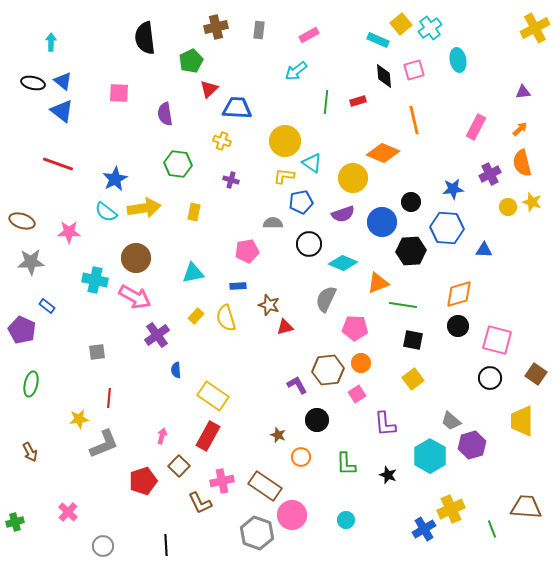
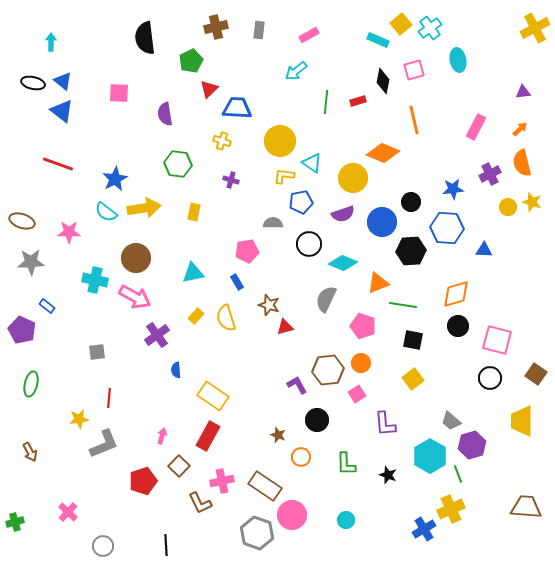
black diamond at (384, 76): moved 1 px left, 5 px down; rotated 15 degrees clockwise
yellow circle at (285, 141): moved 5 px left
blue rectangle at (238, 286): moved 1 px left, 4 px up; rotated 63 degrees clockwise
orange diamond at (459, 294): moved 3 px left
pink pentagon at (355, 328): moved 8 px right, 2 px up; rotated 15 degrees clockwise
green line at (492, 529): moved 34 px left, 55 px up
